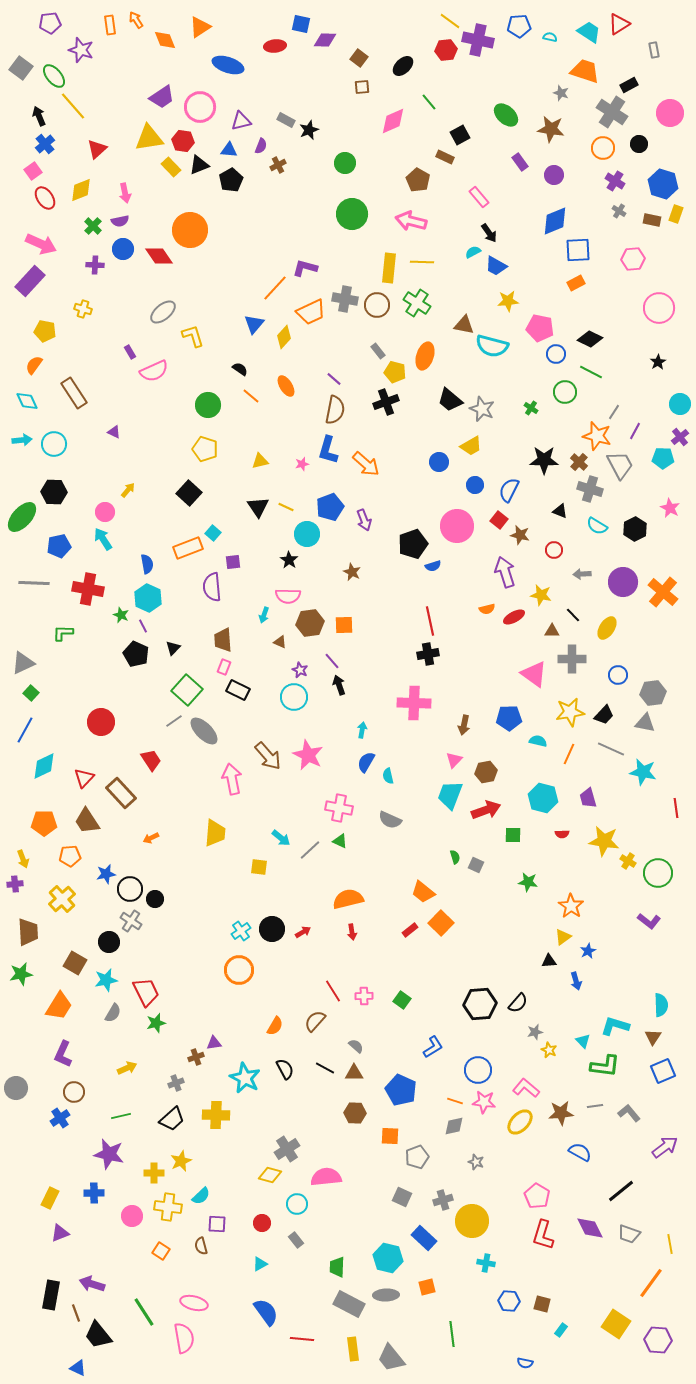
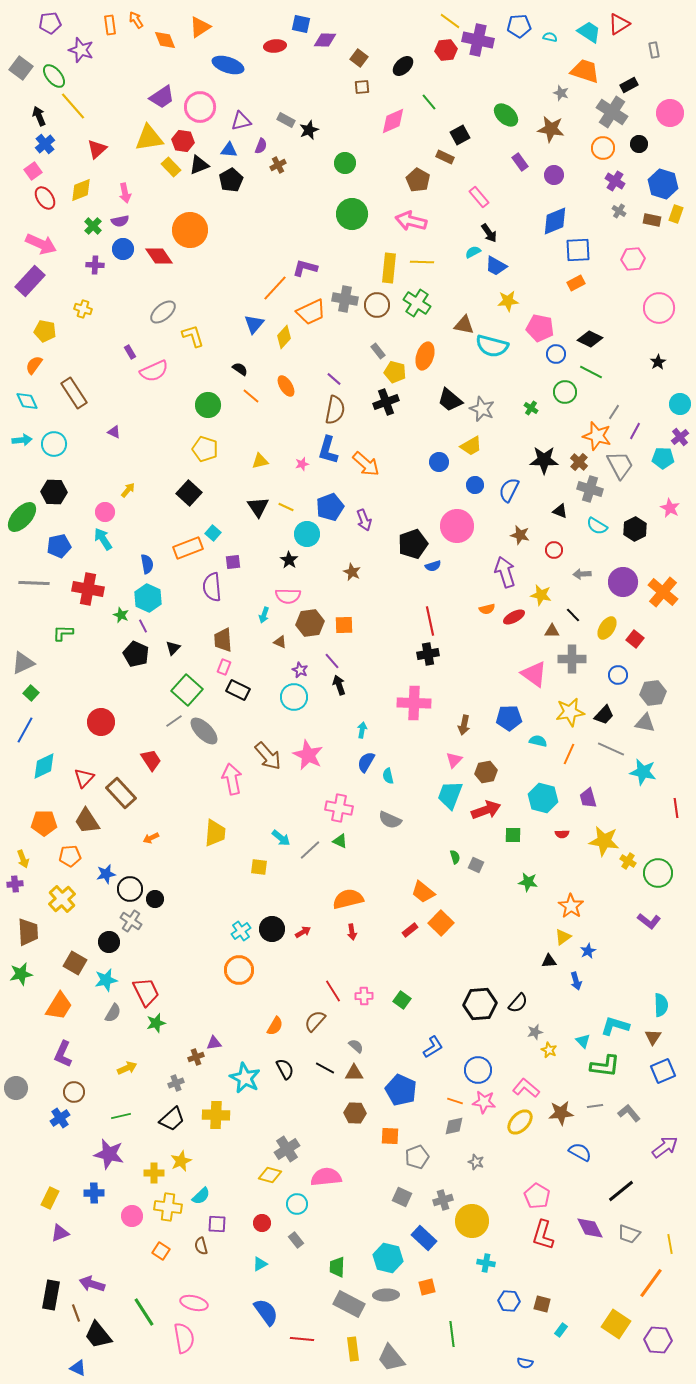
red square at (499, 520): moved 136 px right, 119 px down
